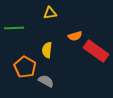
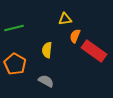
yellow triangle: moved 15 px right, 6 px down
green line: rotated 12 degrees counterclockwise
orange semicircle: rotated 128 degrees clockwise
red rectangle: moved 2 px left
orange pentagon: moved 10 px left, 3 px up
